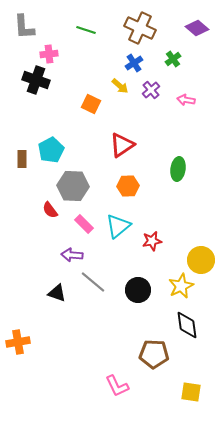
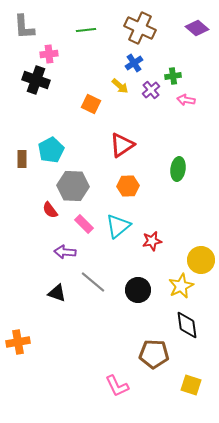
green line: rotated 24 degrees counterclockwise
green cross: moved 17 px down; rotated 28 degrees clockwise
purple arrow: moved 7 px left, 3 px up
yellow square: moved 7 px up; rotated 10 degrees clockwise
